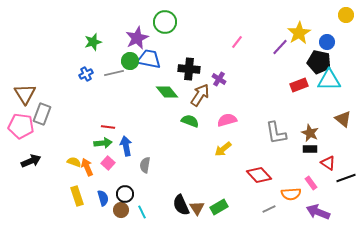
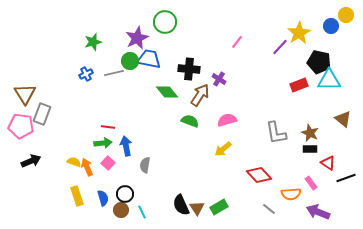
blue circle at (327, 42): moved 4 px right, 16 px up
gray line at (269, 209): rotated 64 degrees clockwise
